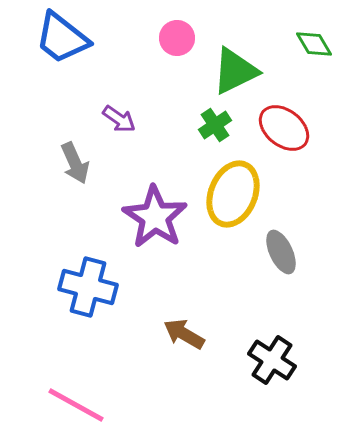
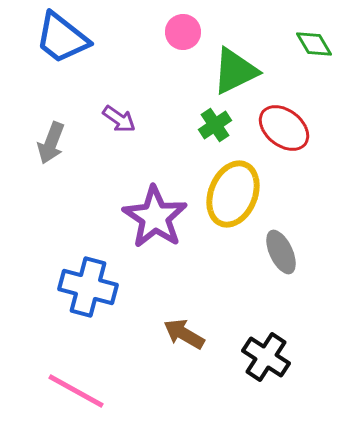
pink circle: moved 6 px right, 6 px up
gray arrow: moved 24 px left, 20 px up; rotated 45 degrees clockwise
black cross: moved 6 px left, 3 px up
pink line: moved 14 px up
